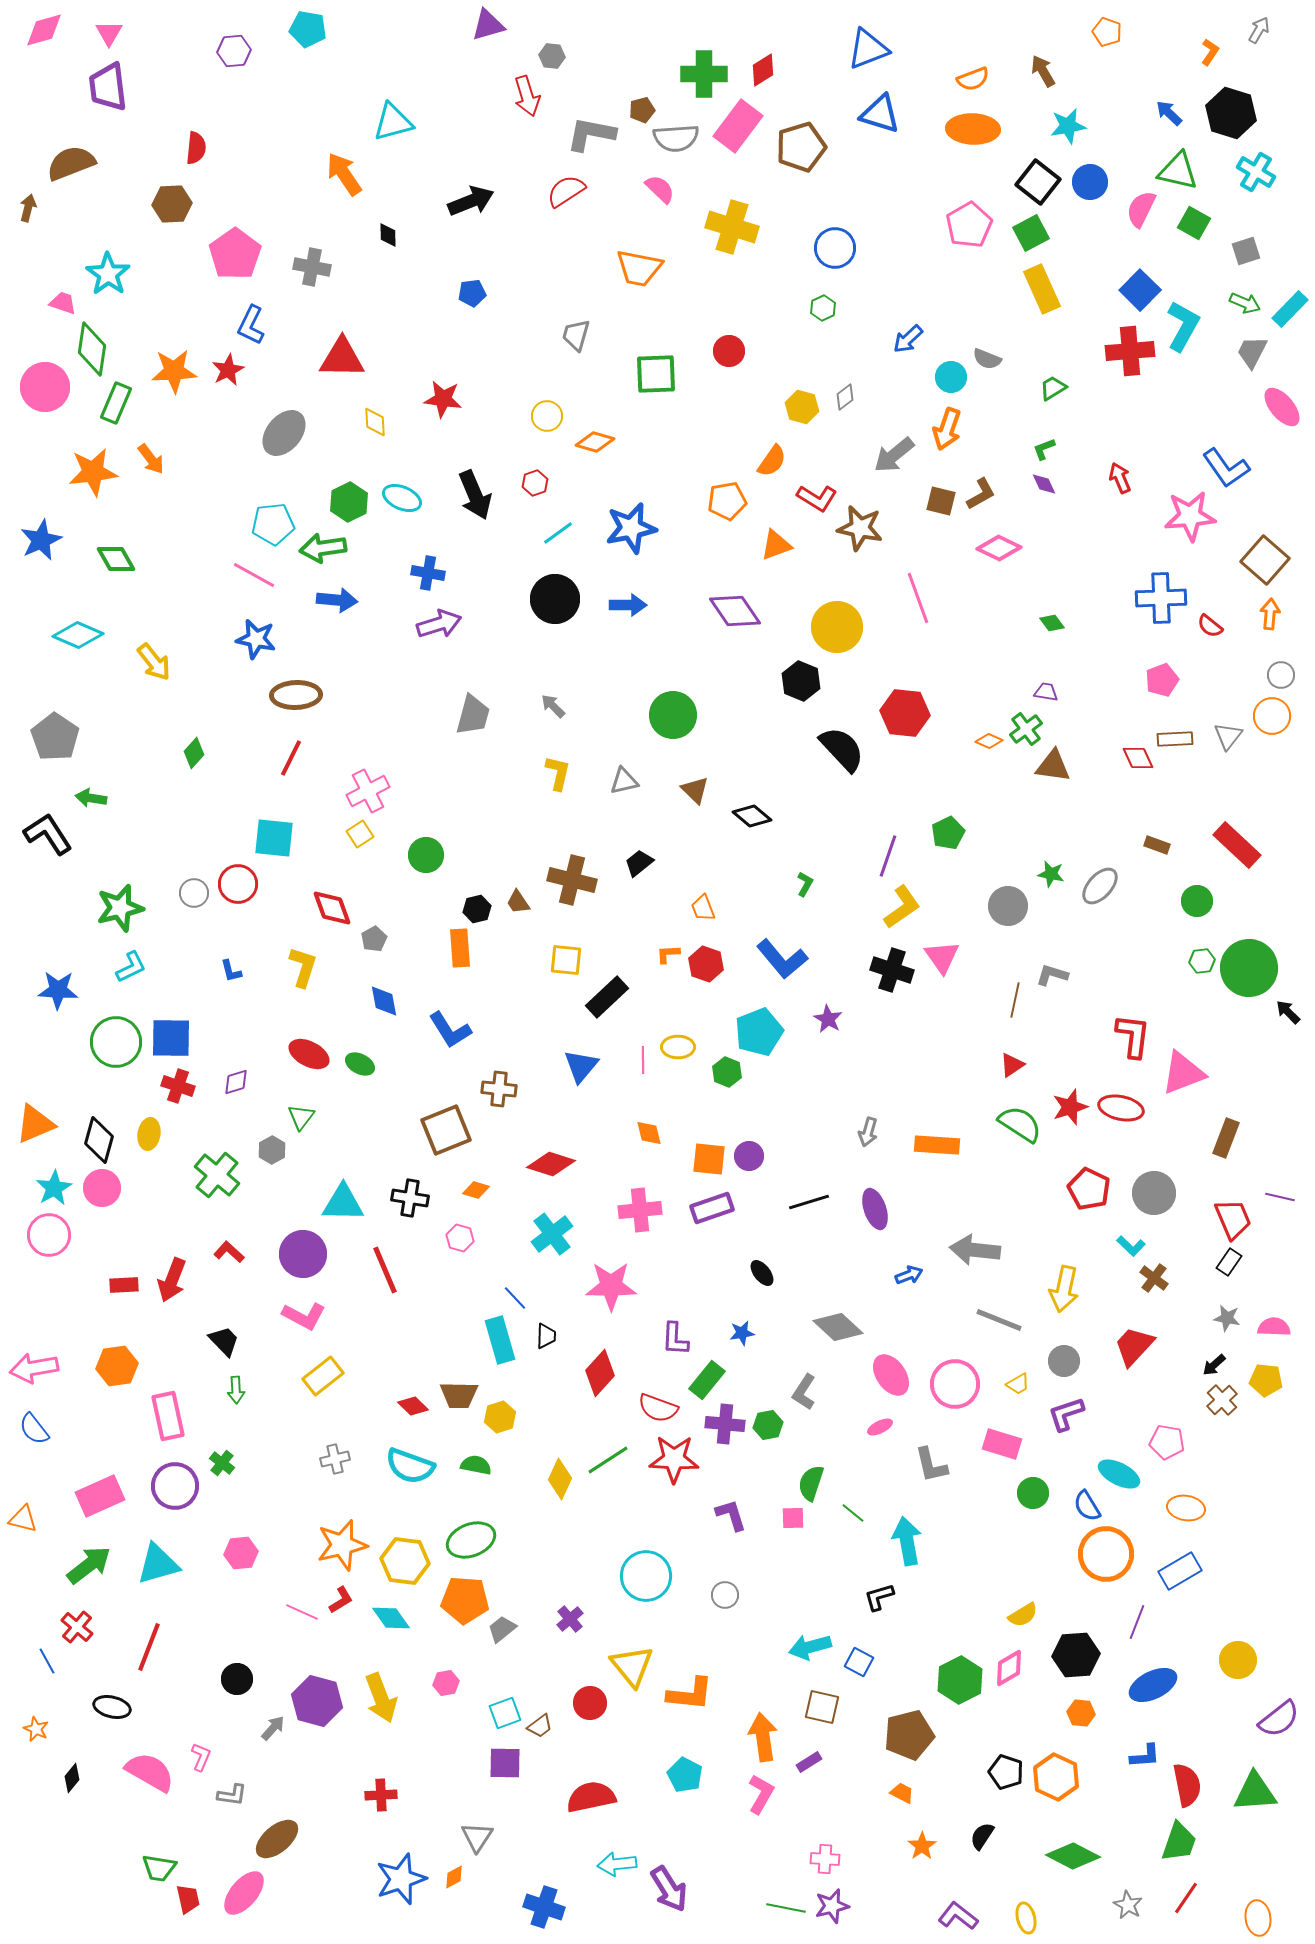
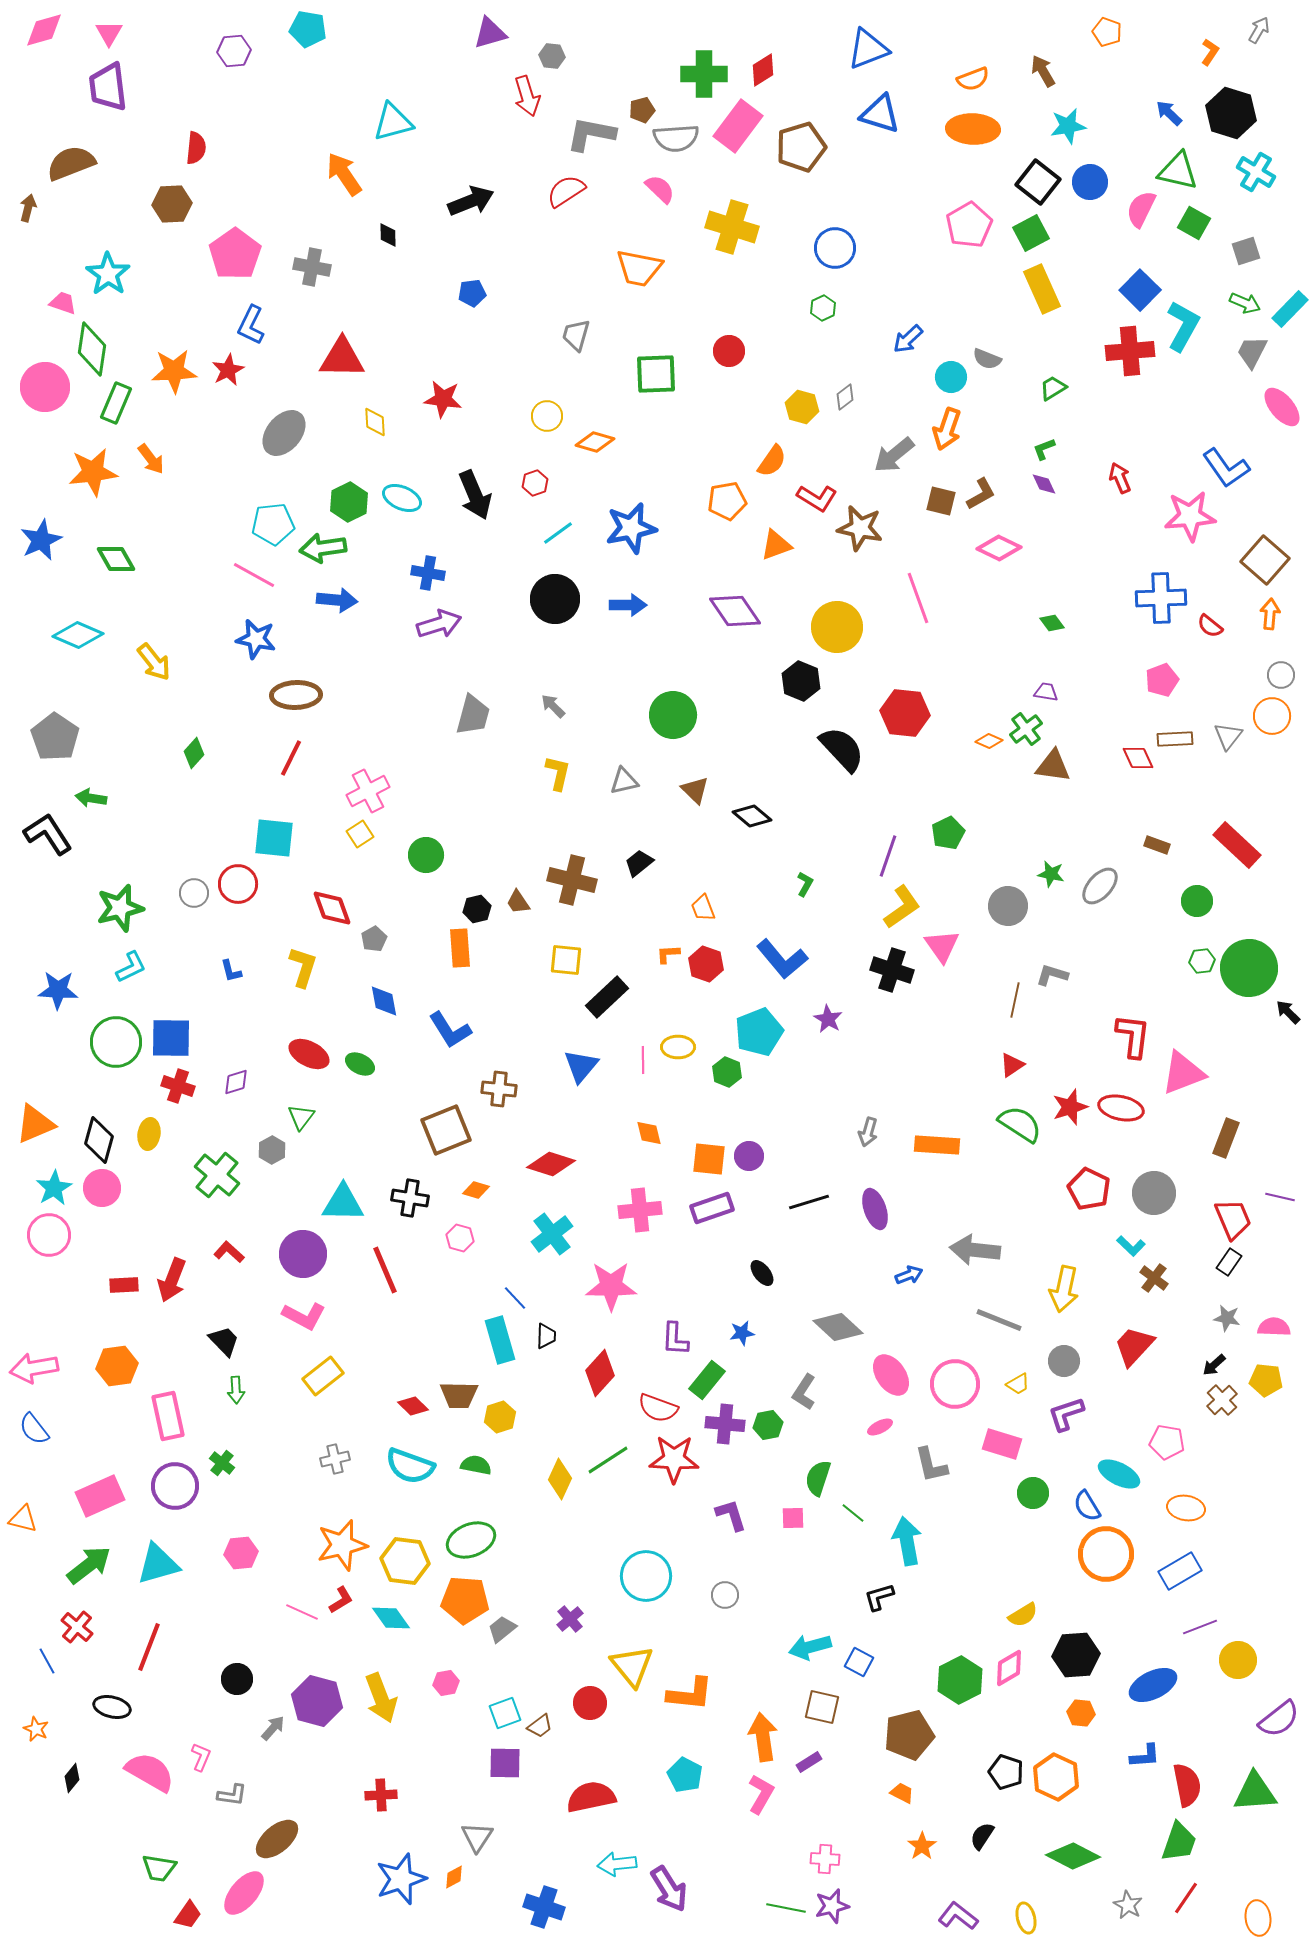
purple triangle at (488, 25): moved 2 px right, 8 px down
pink triangle at (942, 957): moved 11 px up
green semicircle at (811, 1483): moved 7 px right, 5 px up
purple line at (1137, 1622): moved 63 px right, 5 px down; rotated 48 degrees clockwise
red trapezoid at (188, 1899): moved 16 px down; rotated 48 degrees clockwise
